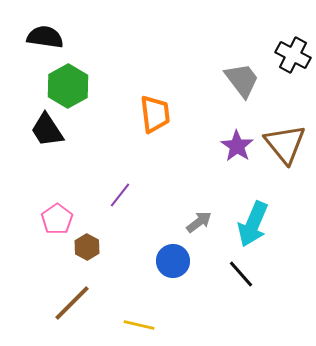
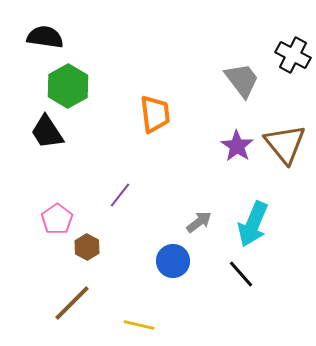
black trapezoid: moved 2 px down
